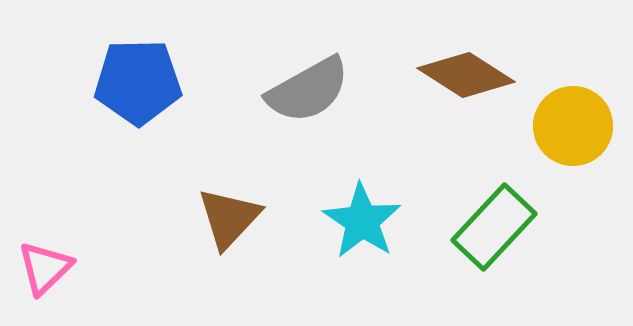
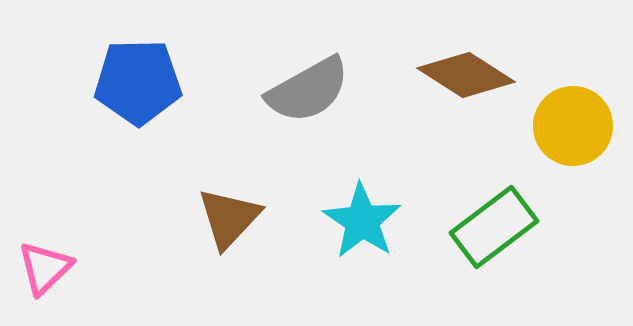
green rectangle: rotated 10 degrees clockwise
